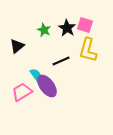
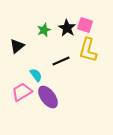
green star: rotated 24 degrees clockwise
purple ellipse: moved 1 px right, 11 px down
